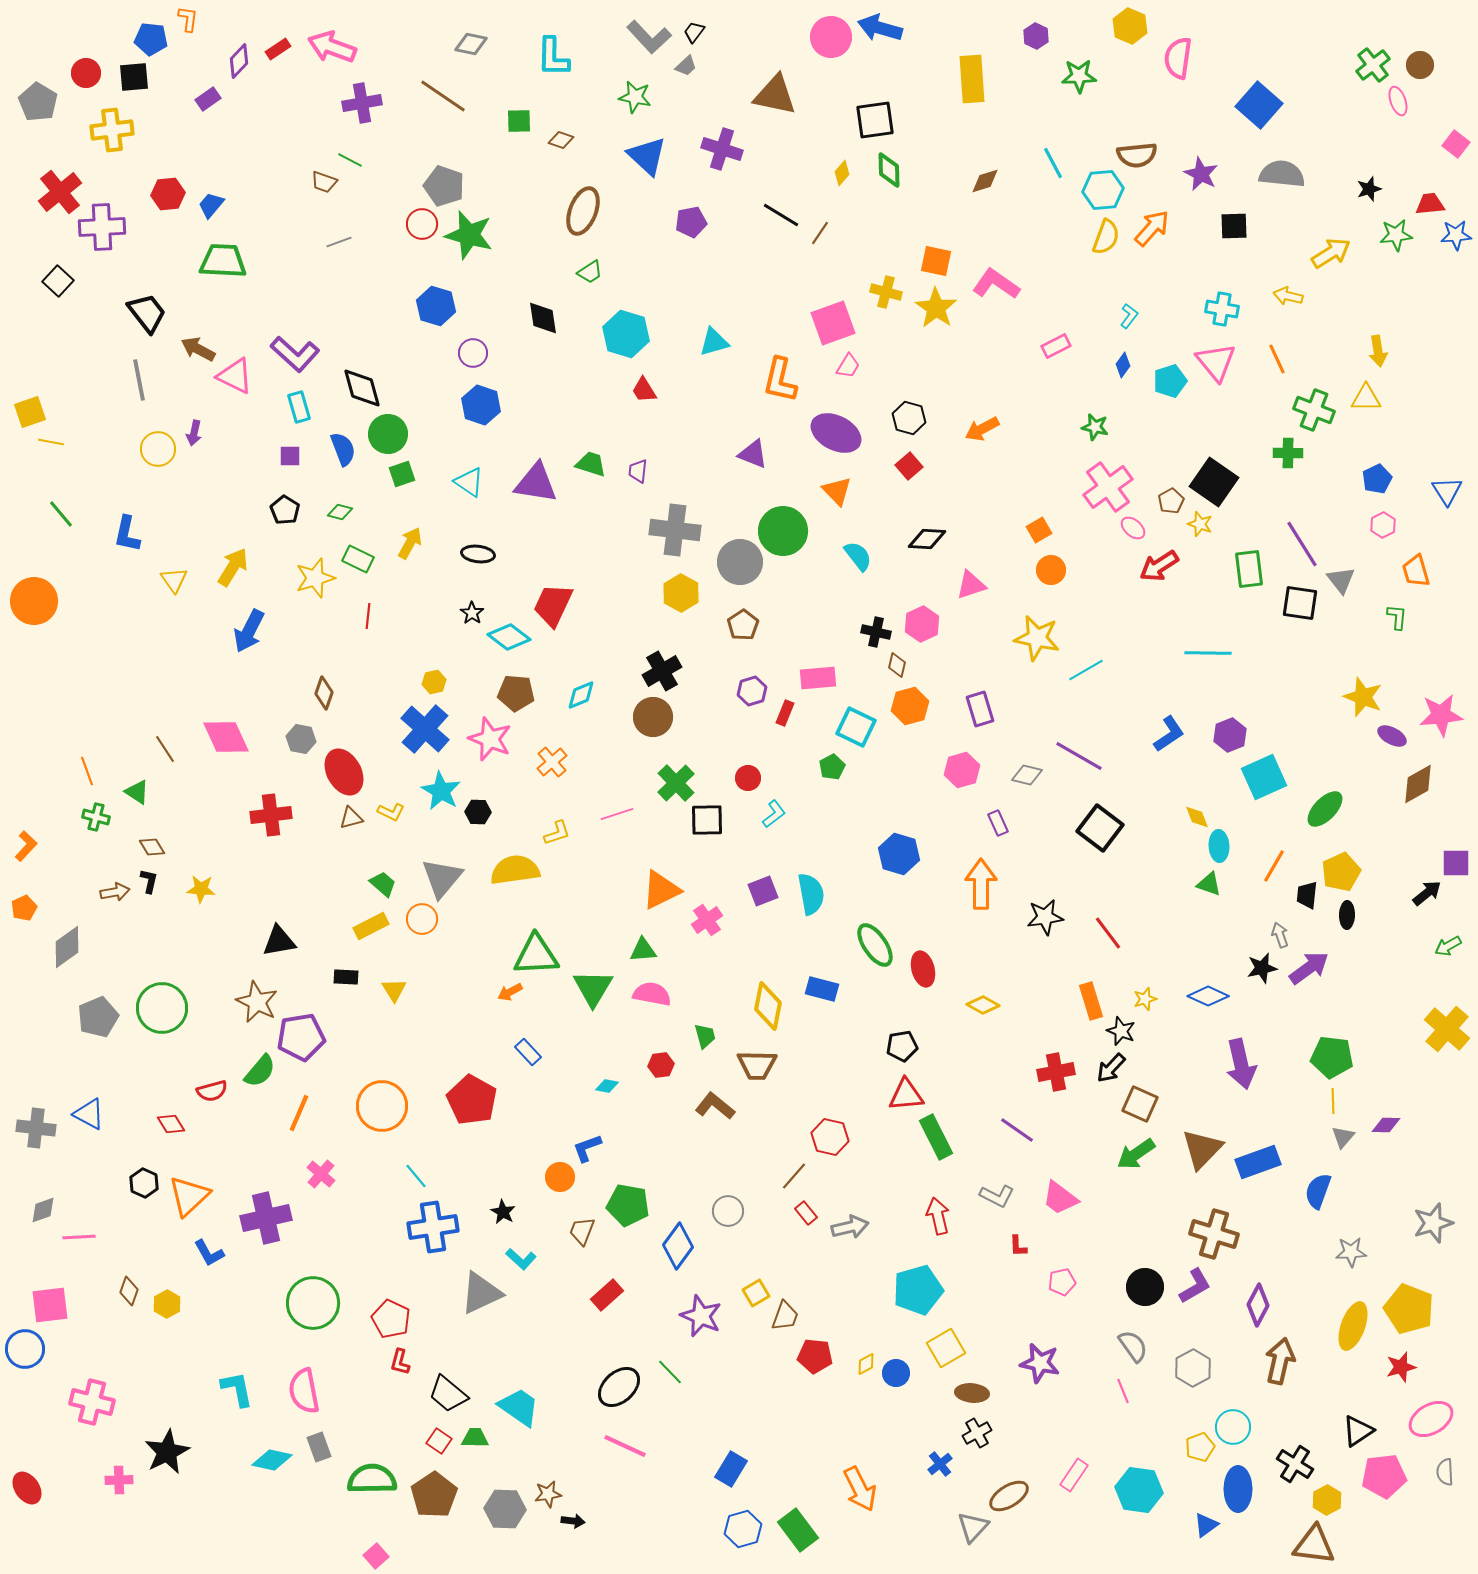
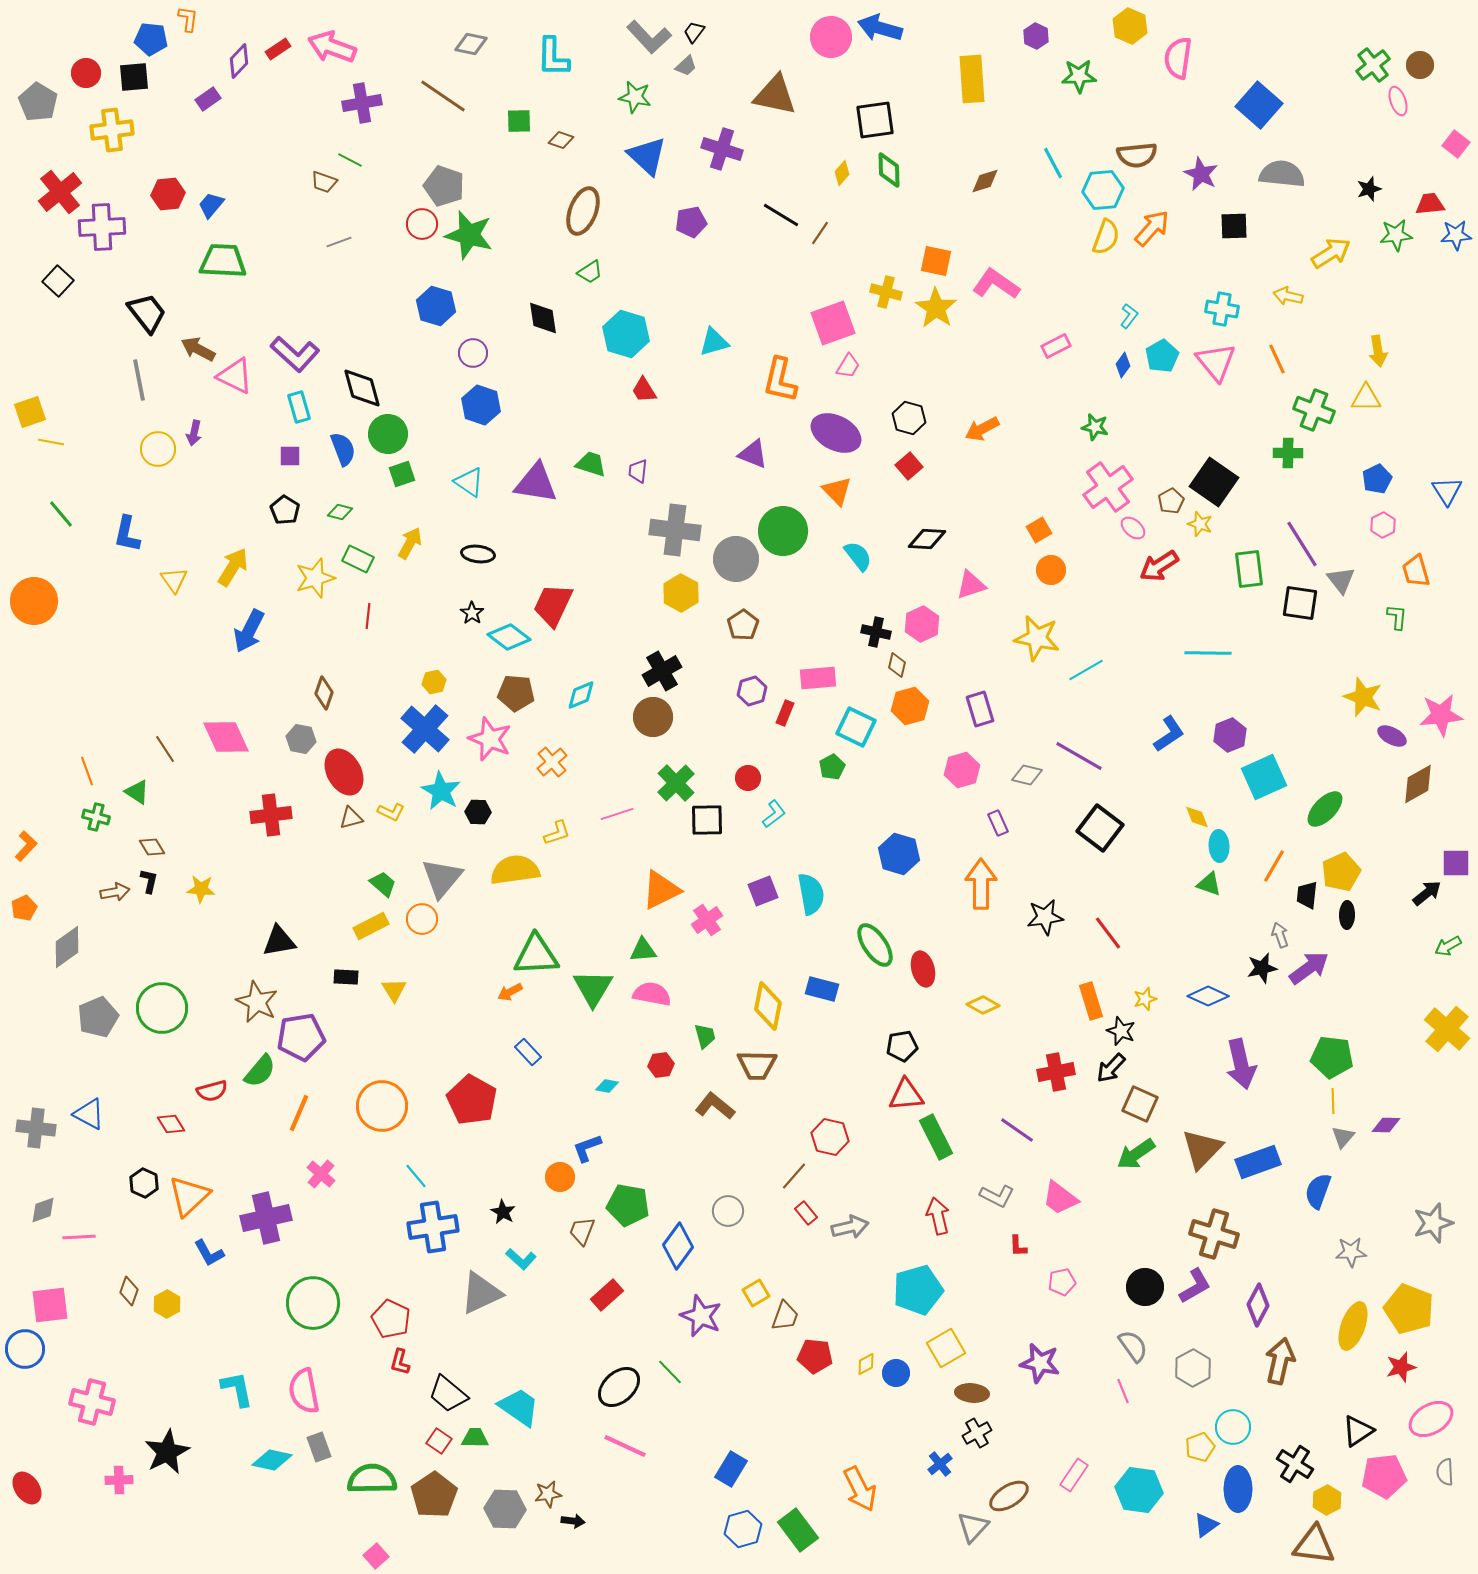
cyan pentagon at (1170, 381): moved 8 px left, 25 px up; rotated 12 degrees counterclockwise
gray circle at (740, 562): moved 4 px left, 3 px up
